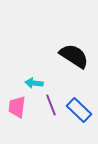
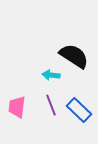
cyan arrow: moved 17 px right, 8 px up
